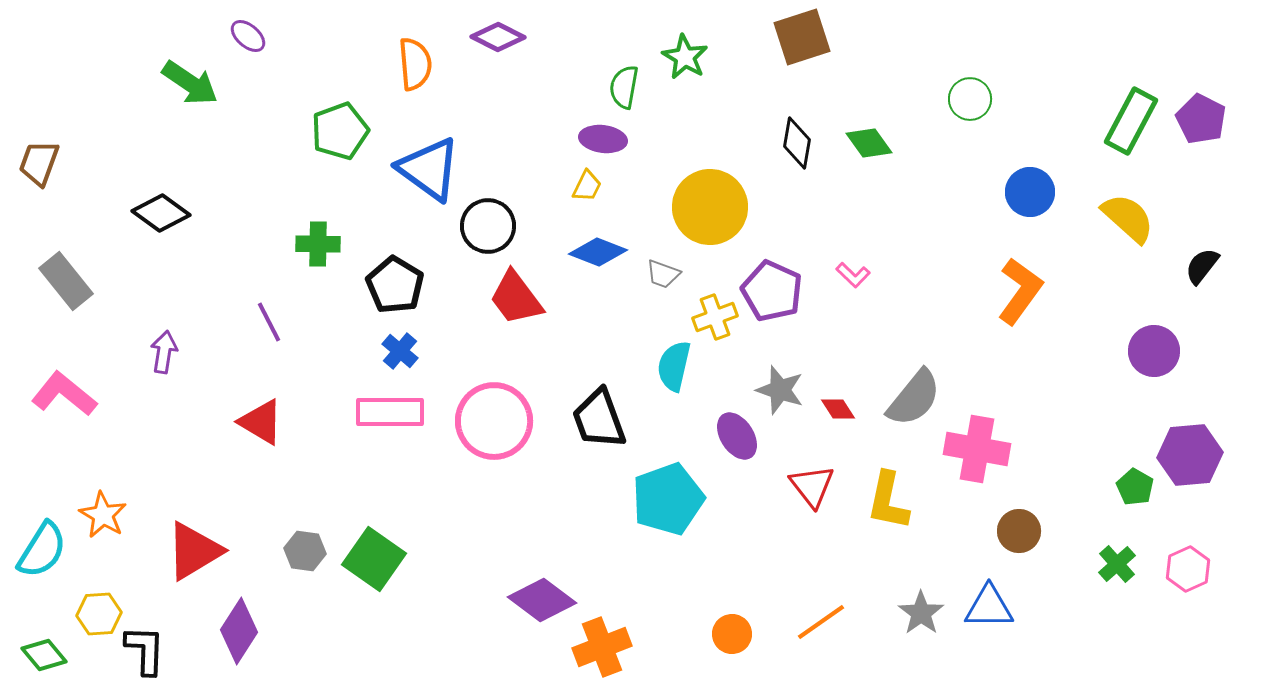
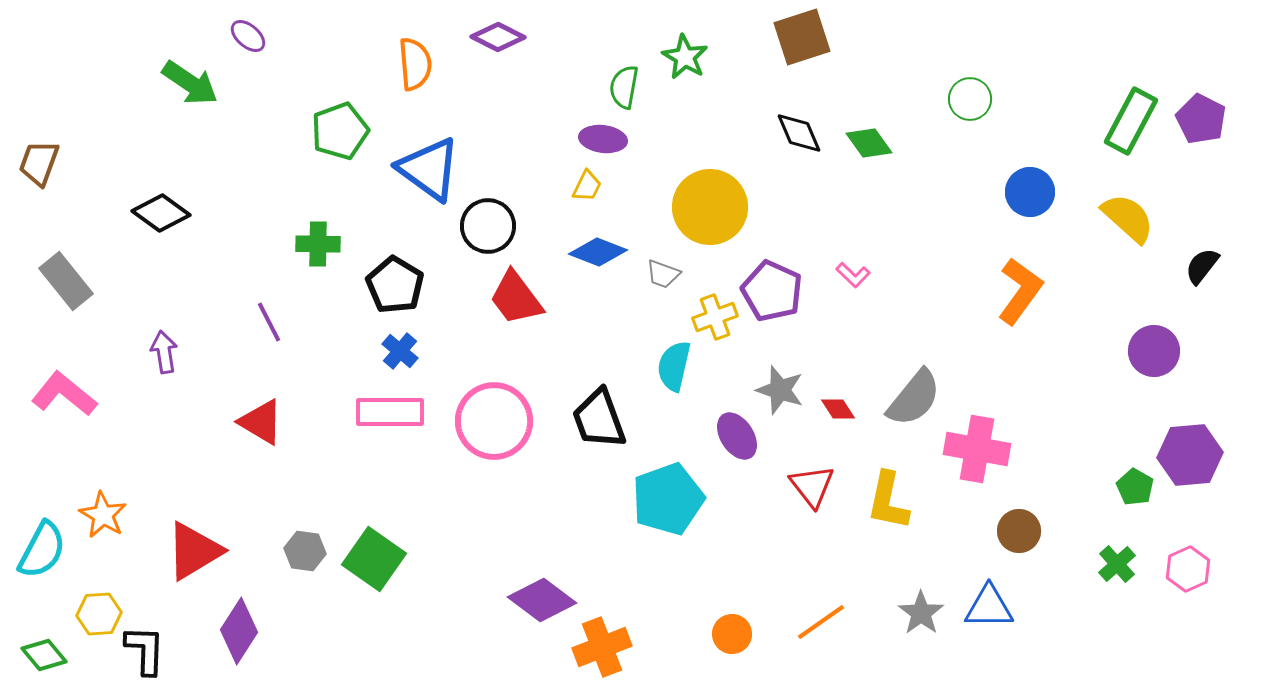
black diamond at (797, 143): moved 2 px right, 10 px up; rotated 33 degrees counterclockwise
purple arrow at (164, 352): rotated 18 degrees counterclockwise
cyan semicircle at (42, 550): rotated 4 degrees counterclockwise
